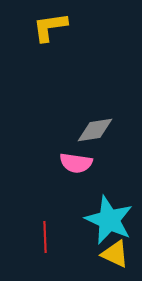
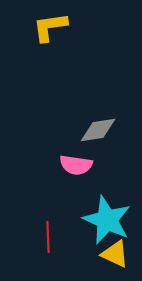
gray diamond: moved 3 px right
pink semicircle: moved 2 px down
cyan star: moved 2 px left
red line: moved 3 px right
